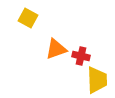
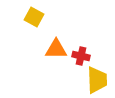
yellow square: moved 6 px right, 1 px up
orange triangle: rotated 20 degrees clockwise
